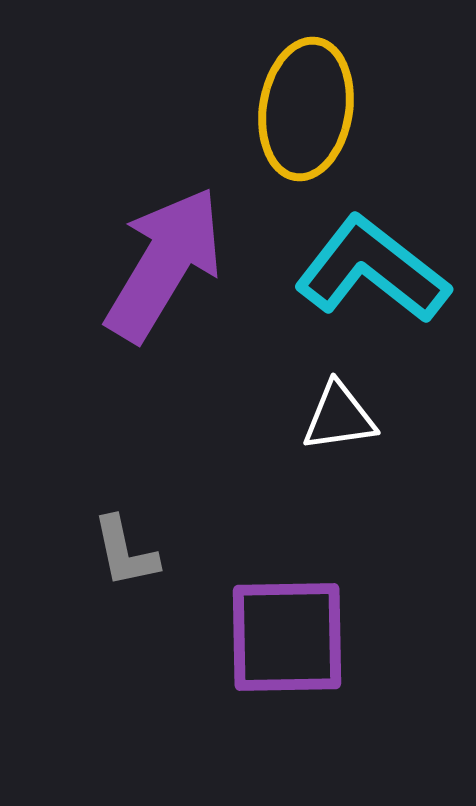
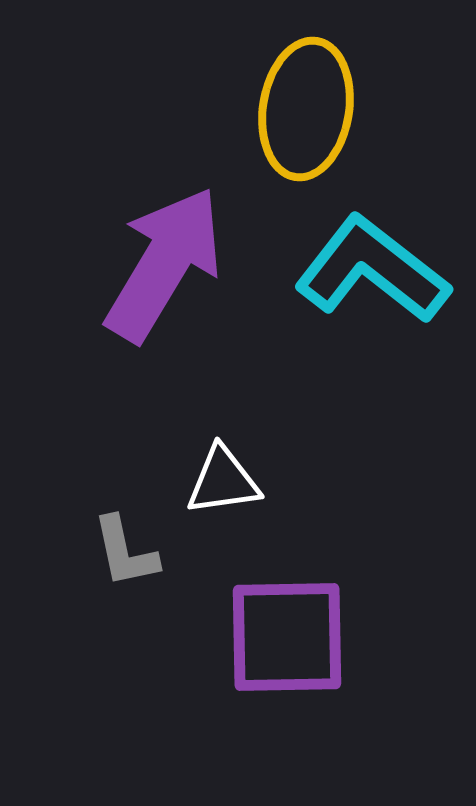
white triangle: moved 116 px left, 64 px down
